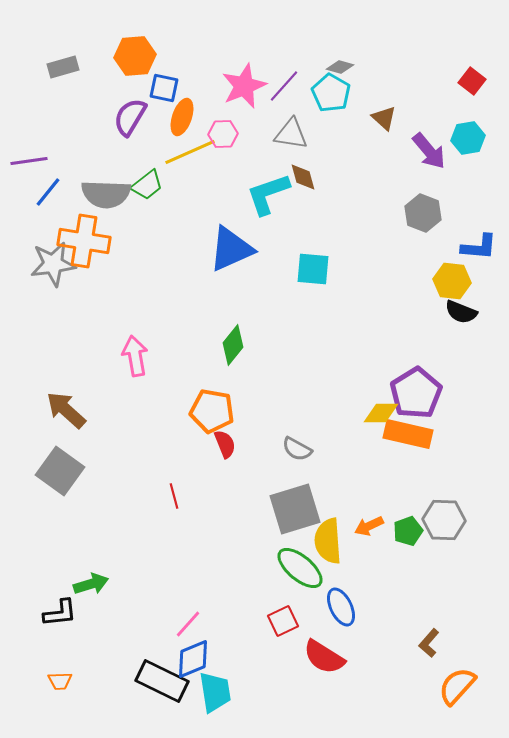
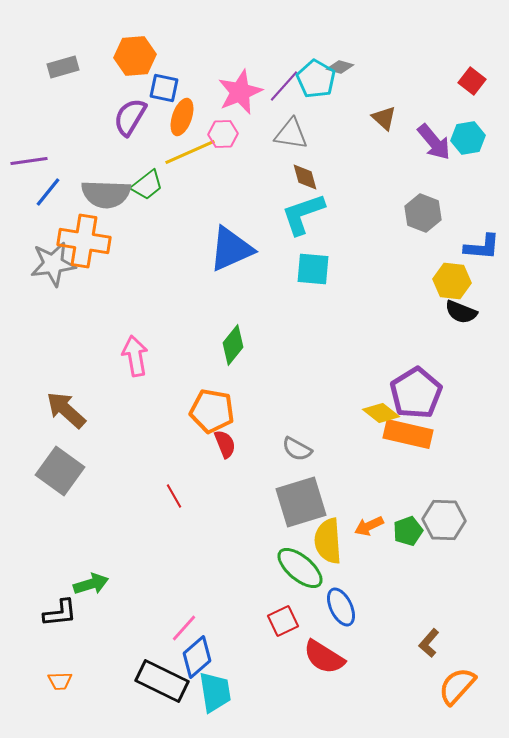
pink star at (244, 86): moved 4 px left, 6 px down
cyan pentagon at (331, 93): moved 15 px left, 14 px up
purple arrow at (429, 151): moved 5 px right, 9 px up
brown diamond at (303, 177): moved 2 px right
cyan L-shape at (268, 194): moved 35 px right, 20 px down
blue L-shape at (479, 247): moved 3 px right
yellow diamond at (381, 413): rotated 39 degrees clockwise
red line at (174, 496): rotated 15 degrees counterclockwise
gray square at (295, 509): moved 6 px right, 7 px up
pink line at (188, 624): moved 4 px left, 4 px down
blue diamond at (193, 659): moved 4 px right, 2 px up; rotated 18 degrees counterclockwise
